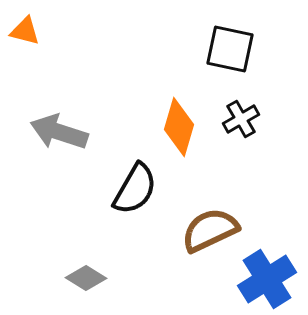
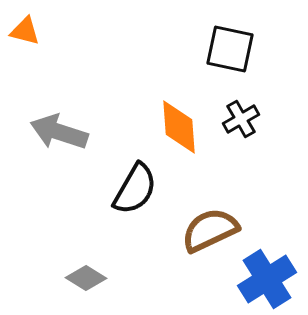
orange diamond: rotated 20 degrees counterclockwise
